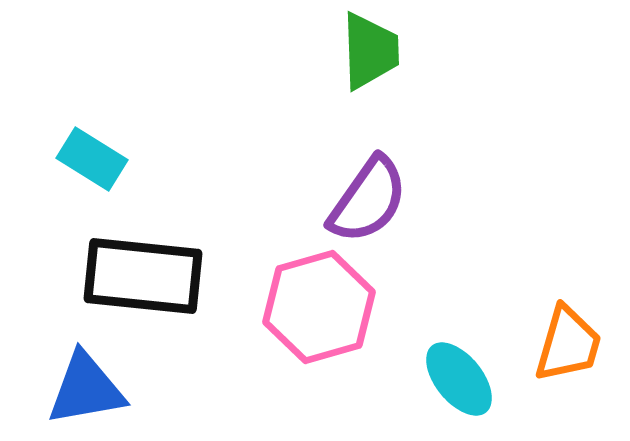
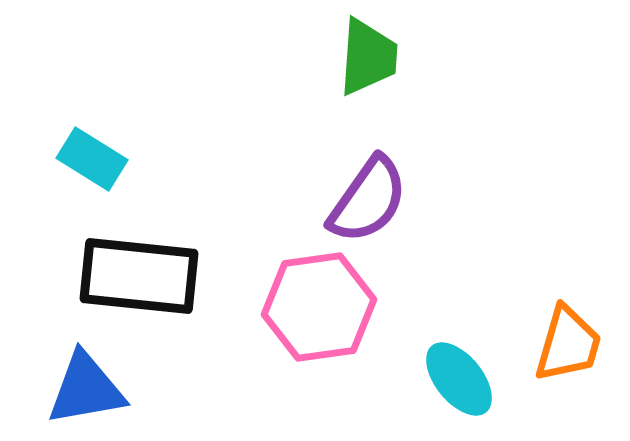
green trapezoid: moved 2 px left, 6 px down; rotated 6 degrees clockwise
black rectangle: moved 4 px left
pink hexagon: rotated 8 degrees clockwise
